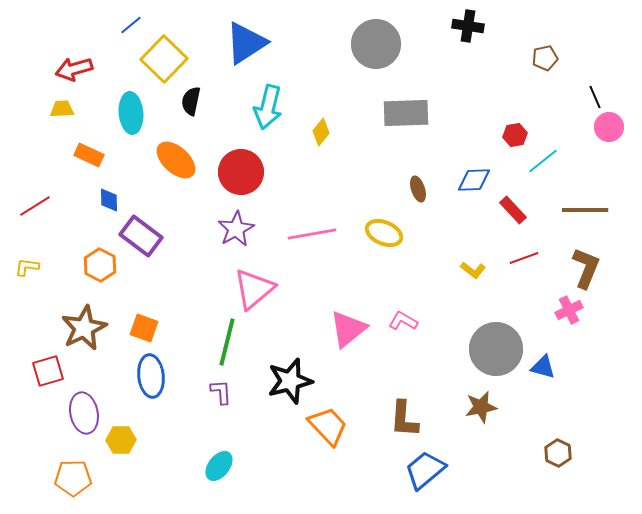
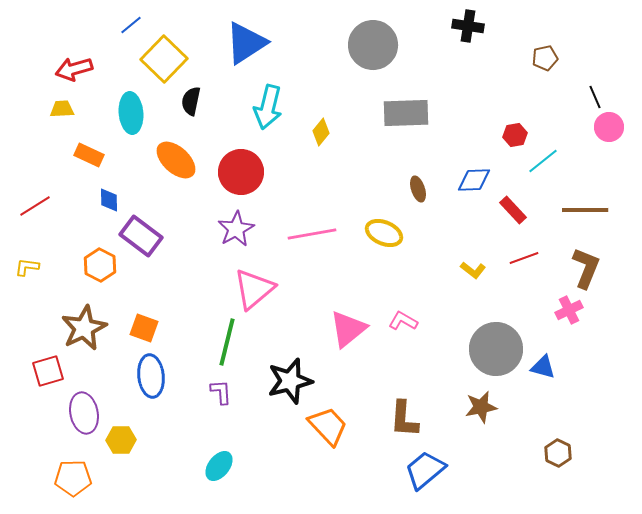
gray circle at (376, 44): moved 3 px left, 1 px down
